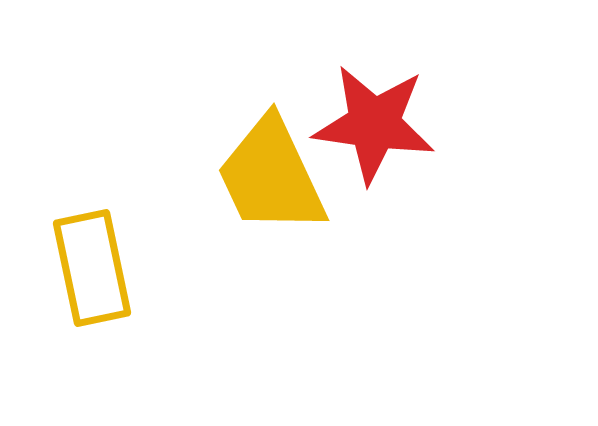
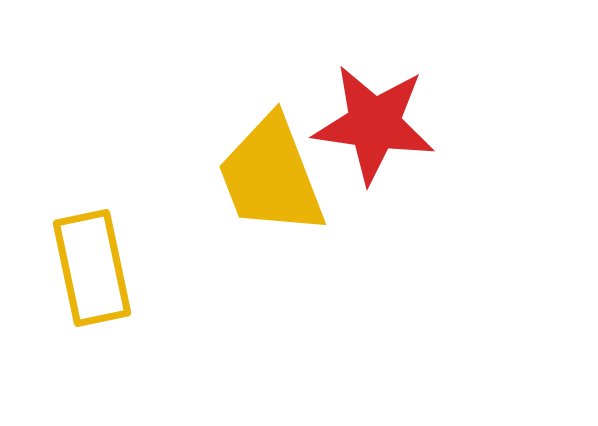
yellow trapezoid: rotated 4 degrees clockwise
